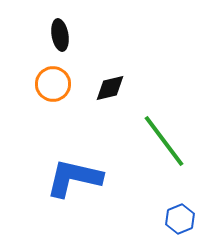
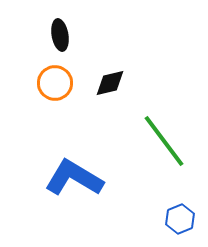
orange circle: moved 2 px right, 1 px up
black diamond: moved 5 px up
blue L-shape: rotated 18 degrees clockwise
